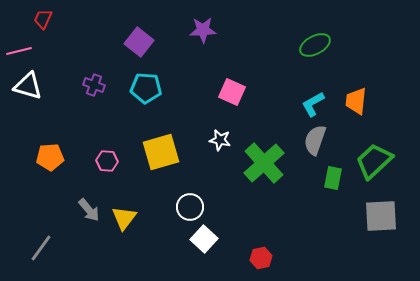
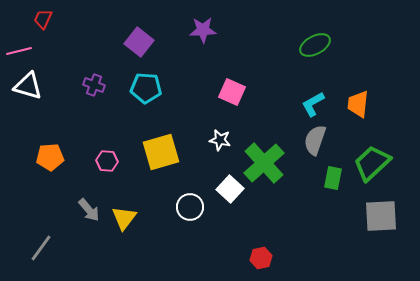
orange trapezoid: moved 2 px right, 3 px down
green trapezoid: moved 2 px left, 2 px down
white square: moved 26 px right, 50 px up
